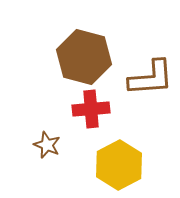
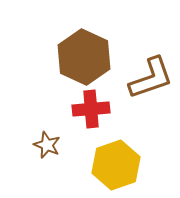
brown hexagon: rotated 10 degrees clockwise
brown L-shape: rotated 15 degrees counterclockwise
yellow hexagon: moved 3 px left; rotated 9 degrees clockwise
